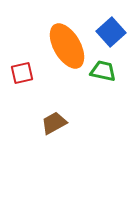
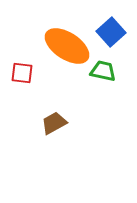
orange ellipse: rotated 27 degrees counterclockwise
red square: rotated 20 degrees clockwise
